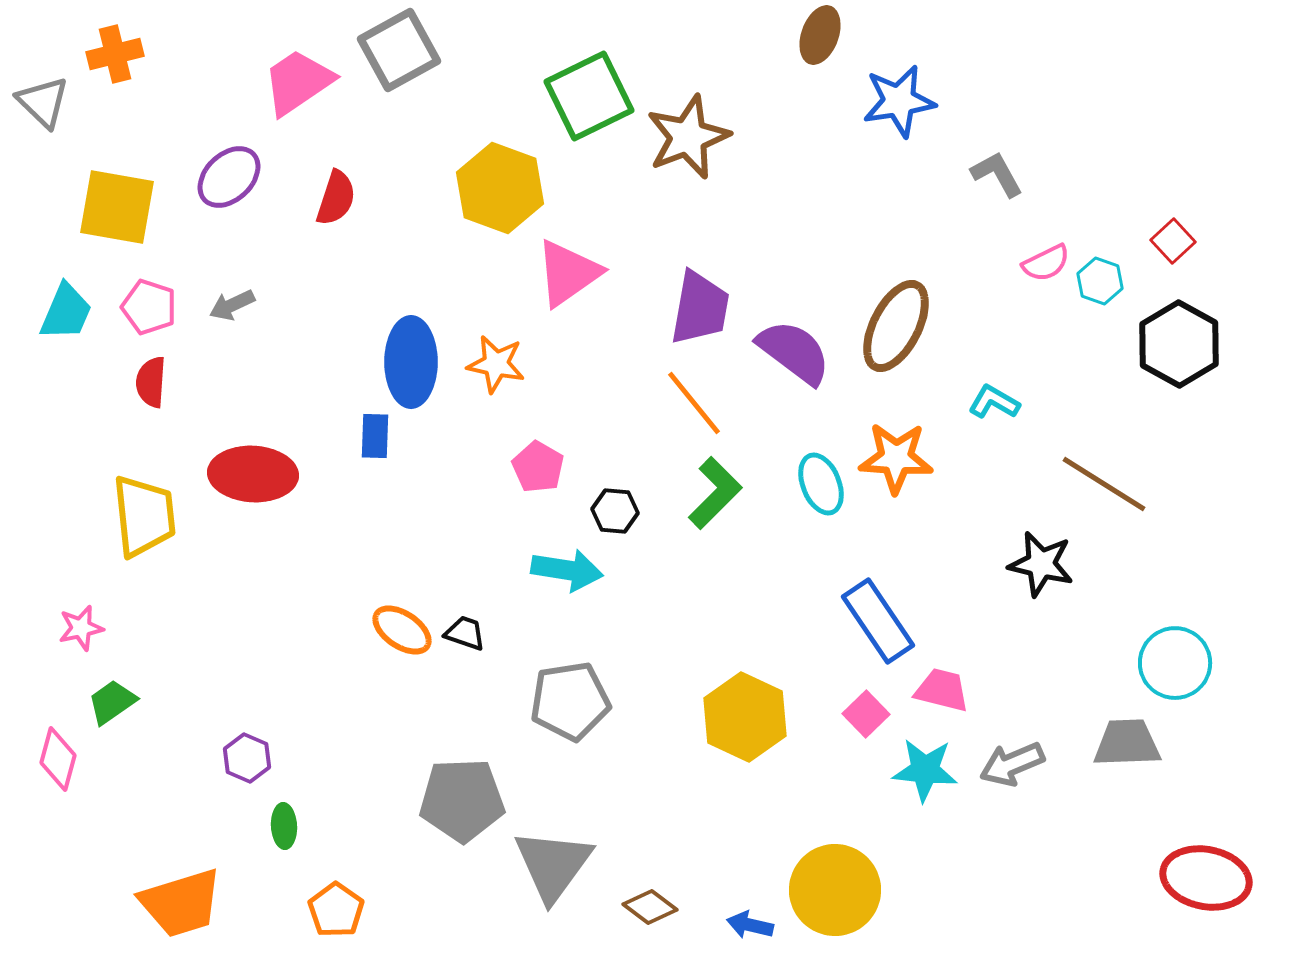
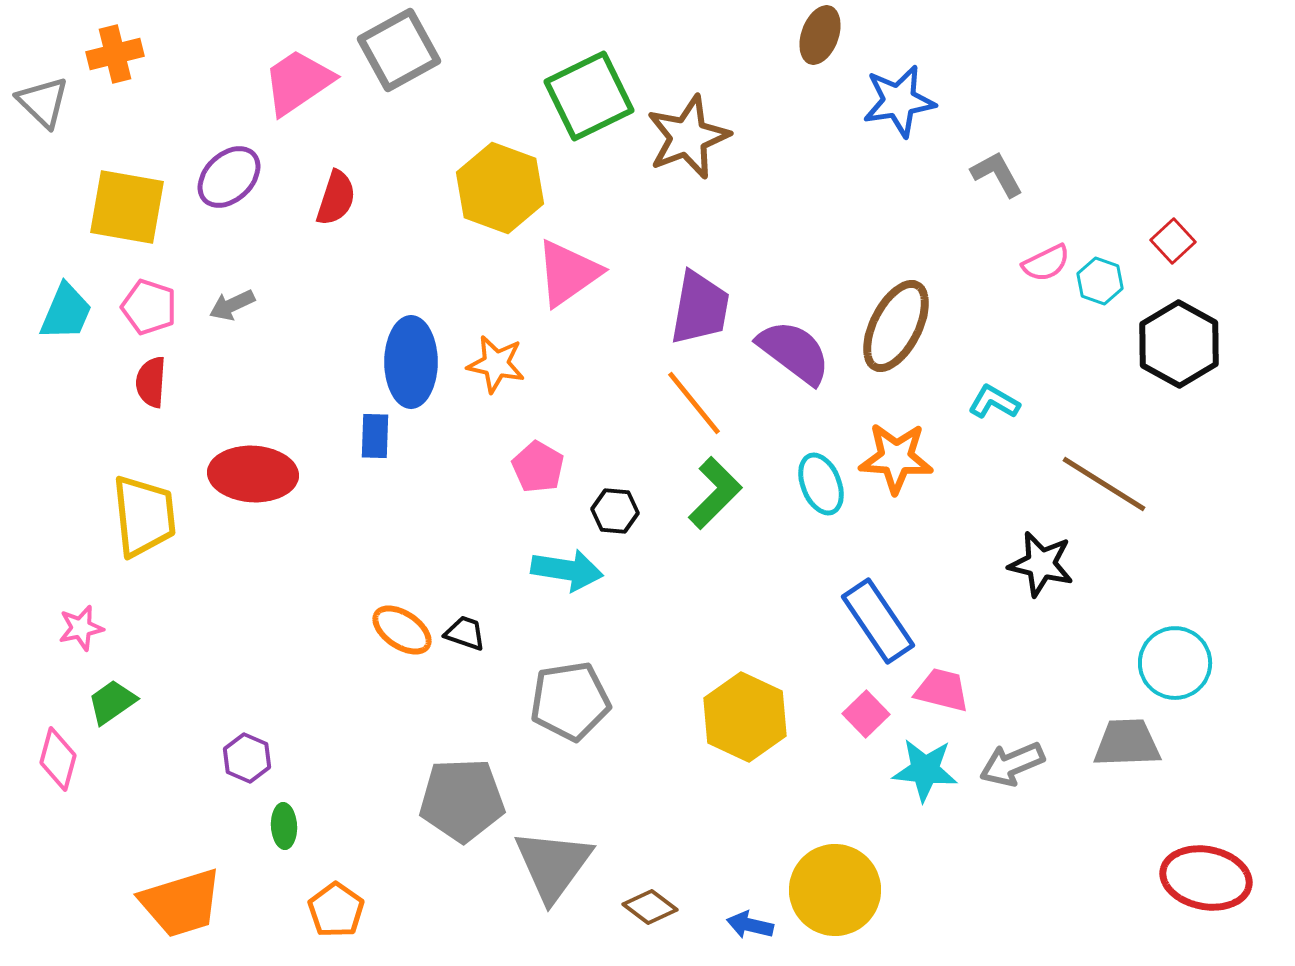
yellow square at (117, 207): moved 10 px right
